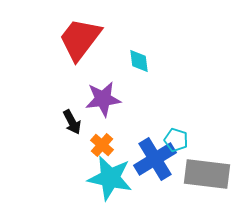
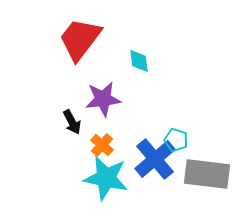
blue cross: rotated 9 degrees counterclockwise
cyan star: moved 4 px left
